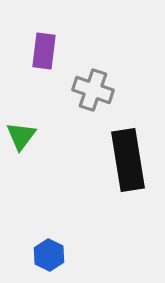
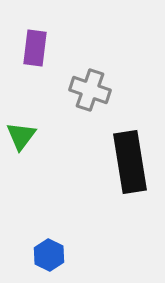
purple rectangle: moved 9 px left, 3 px up
gray cross: moved 3 px left
black rectangle: moved 2 px right, 2 px down
